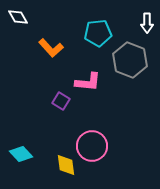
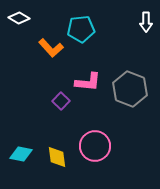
white diamond: moved 1 px right, 1 px down; rotated 30 degrees counterclockwise
white arrow: moved 1 px left, 1 px up
cyan pentagon: moved 17 px left, 4 px up
gray hexagon: moved 29 px down
purple square: rotated 12 degrees clockwise
pink circle: moved 3 px right
cyan diamond: rotated 35 degrees counterclockwise
yellow diamond: moved 9 px left, 8 px up
